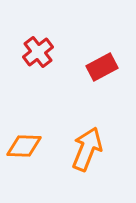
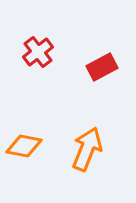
orange diamond: rotated 9 degrees clockwise
